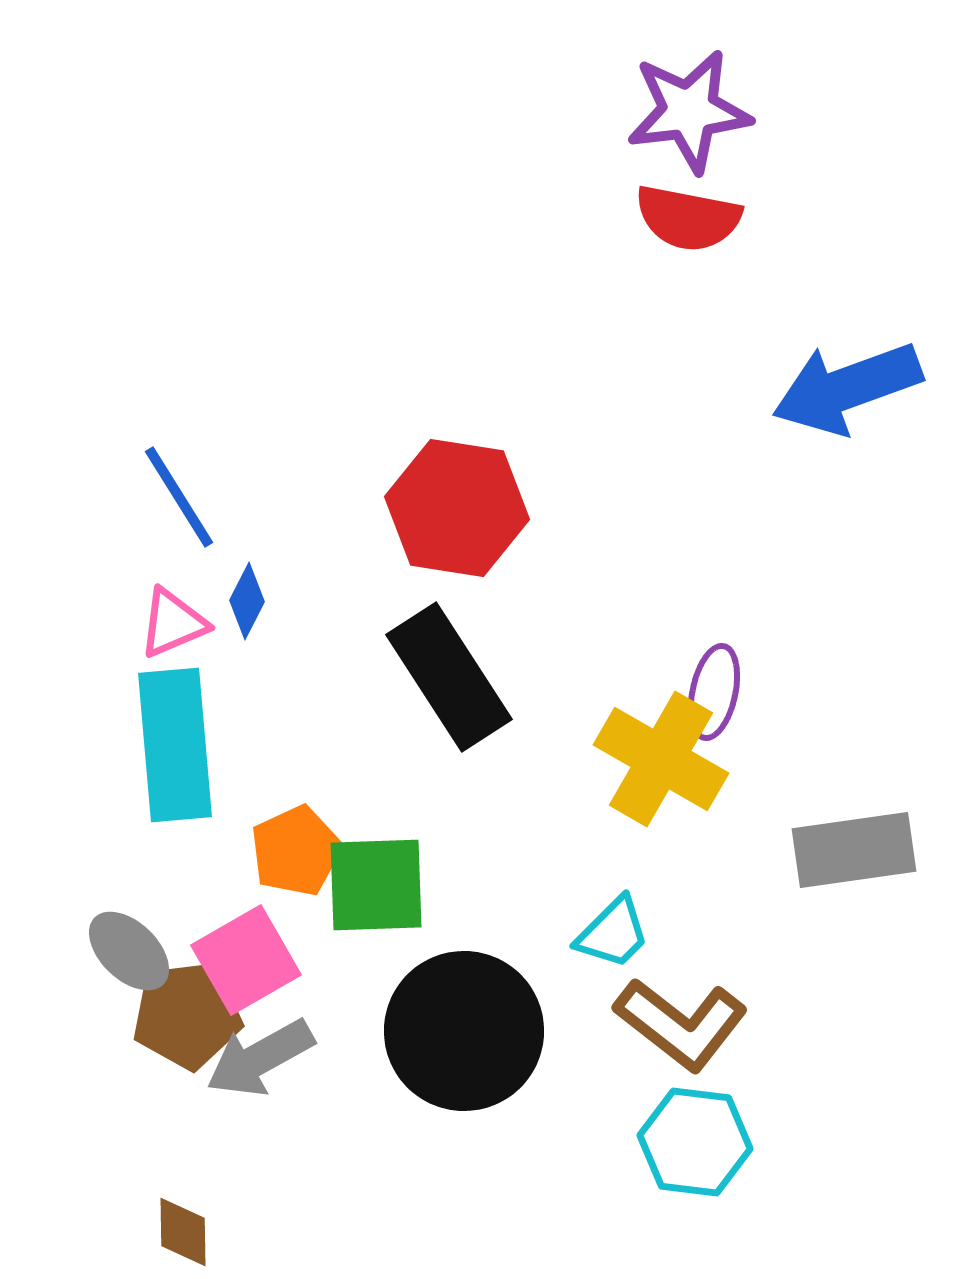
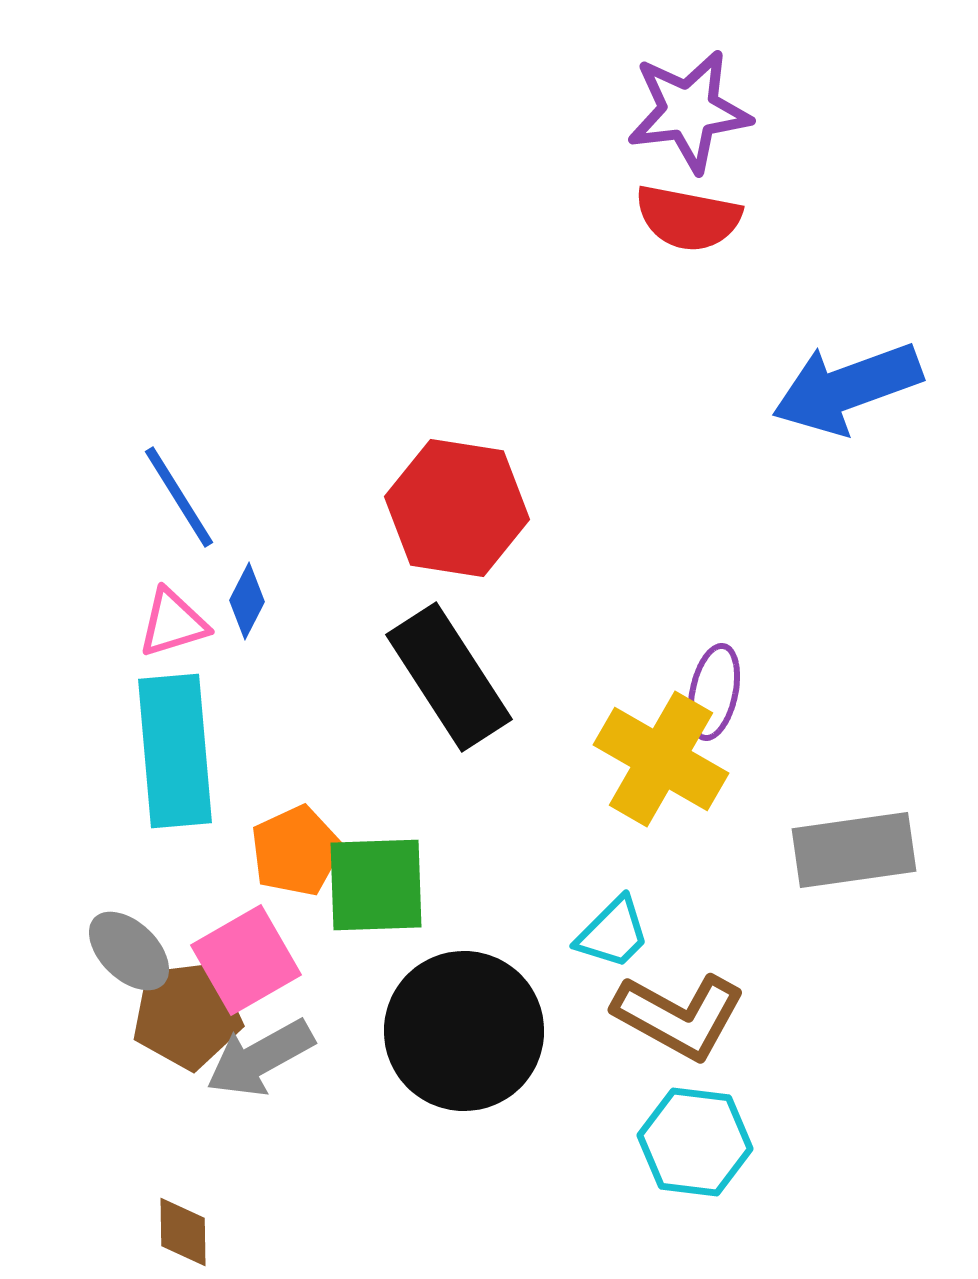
pink triangle: rotated 6 degrees clockwise
cyan rectangle: moved 6 px down
brown L-shape: moved 2 px left, 8 px up; rotated 9 degrees counterclockwise
